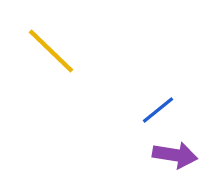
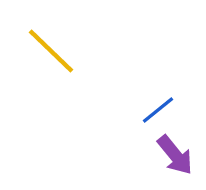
purple arrow: rotated 42 degrees clockwise
